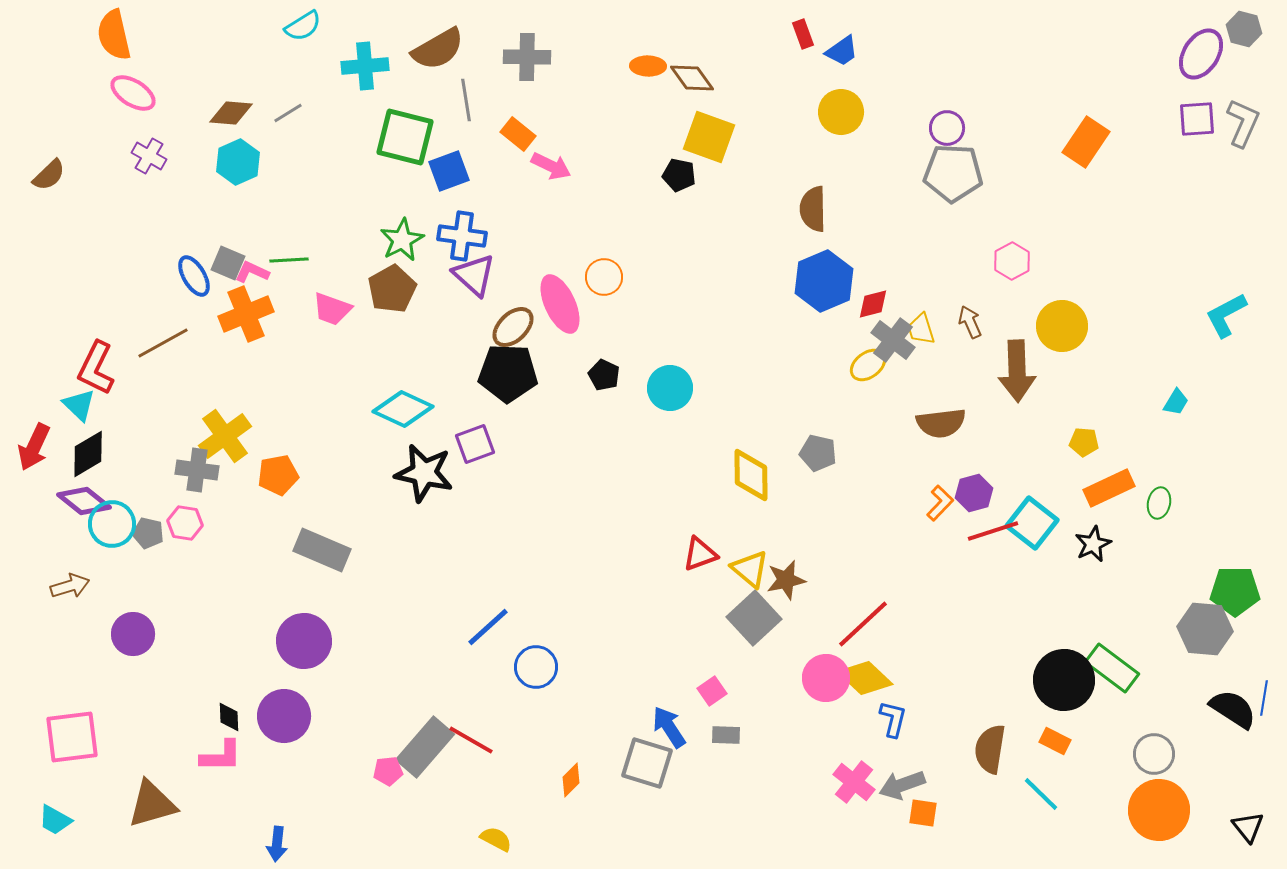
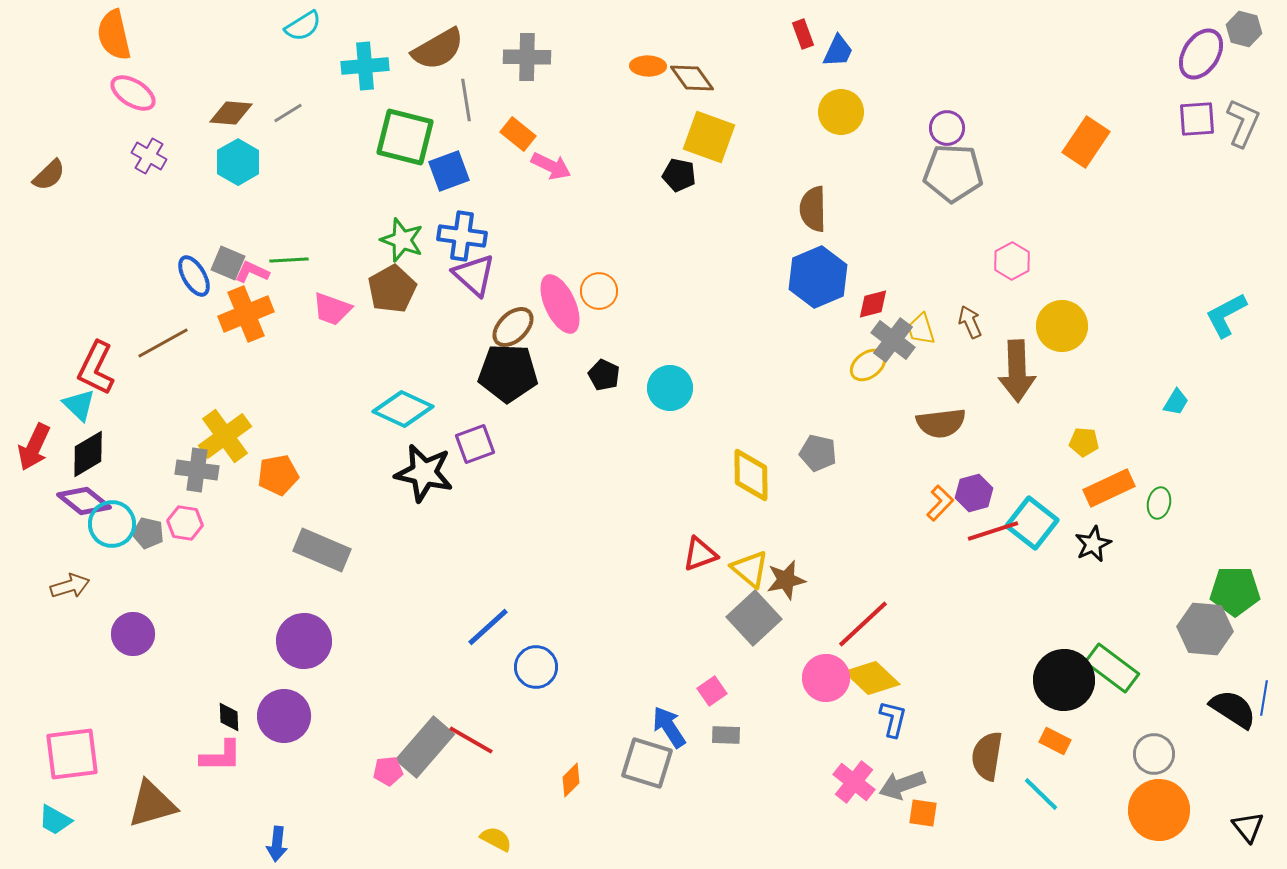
blue trapezoid at (842, 51): moved 4 px left; rotated 30 degrees counterclockwise
cyan hexagon at (238, 162): rotated 6 degrees counterclockwise
green star at (402, 240): rotated 24 degrees counterclockwise
orange circle at (604, 277): moved 5 px left, 14 px down
blue hexagon at (824, 281): moved 6 px left, 4 px up
yellow diamond at (865, 678): moved 7 px right
pink square at (72, 737): moved 17 px down
brown semicircle at (990, 749): moved 3 px left, 7 px down
